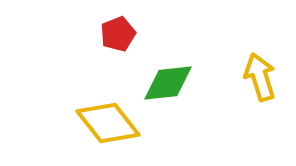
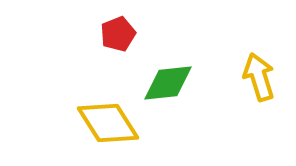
yellow arrow: moved 1 px left
yellow diamond: rotated 6 degrees clockwise
